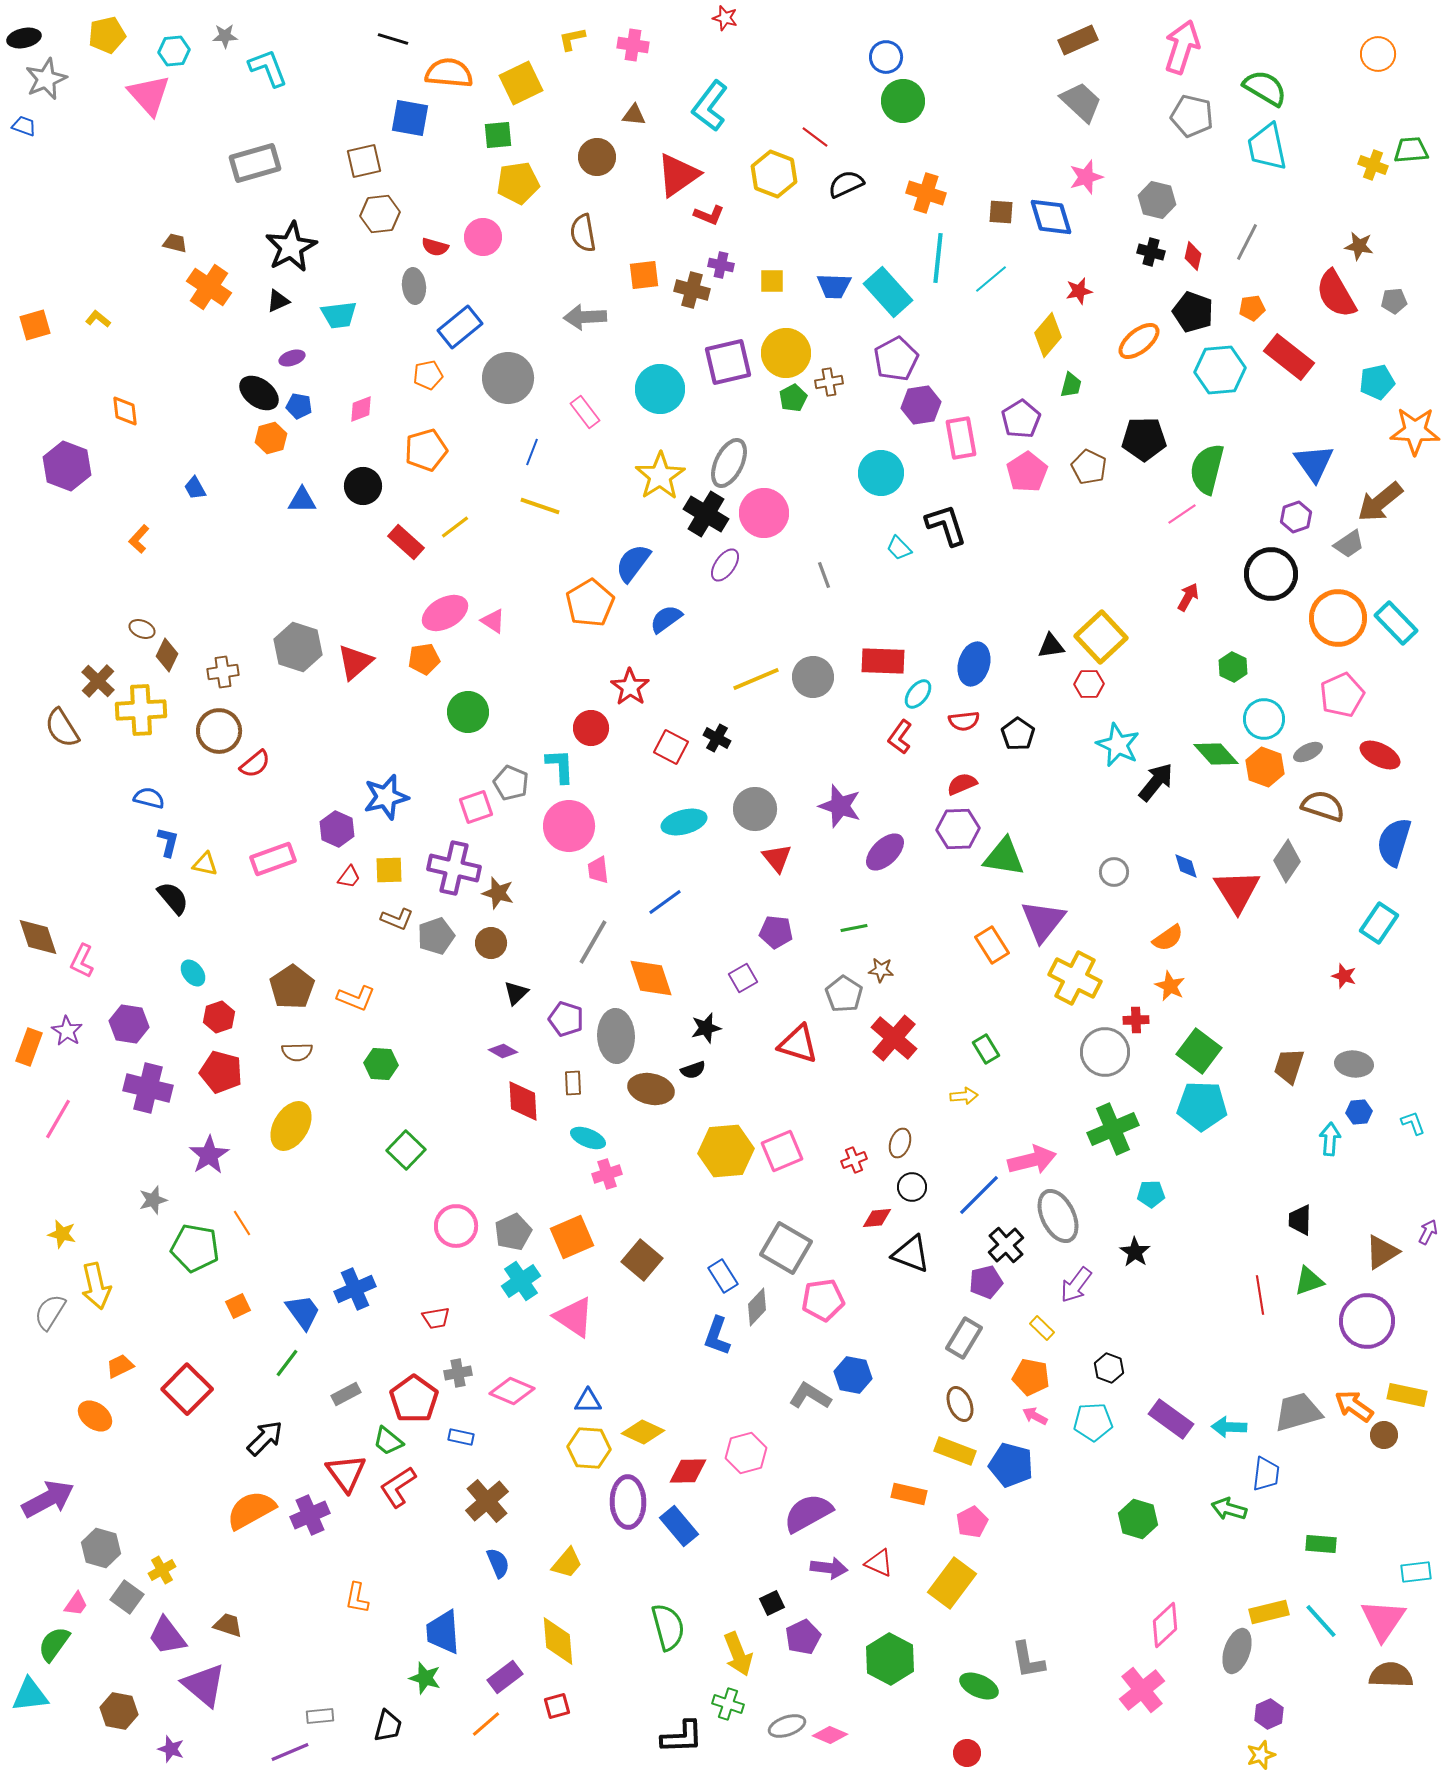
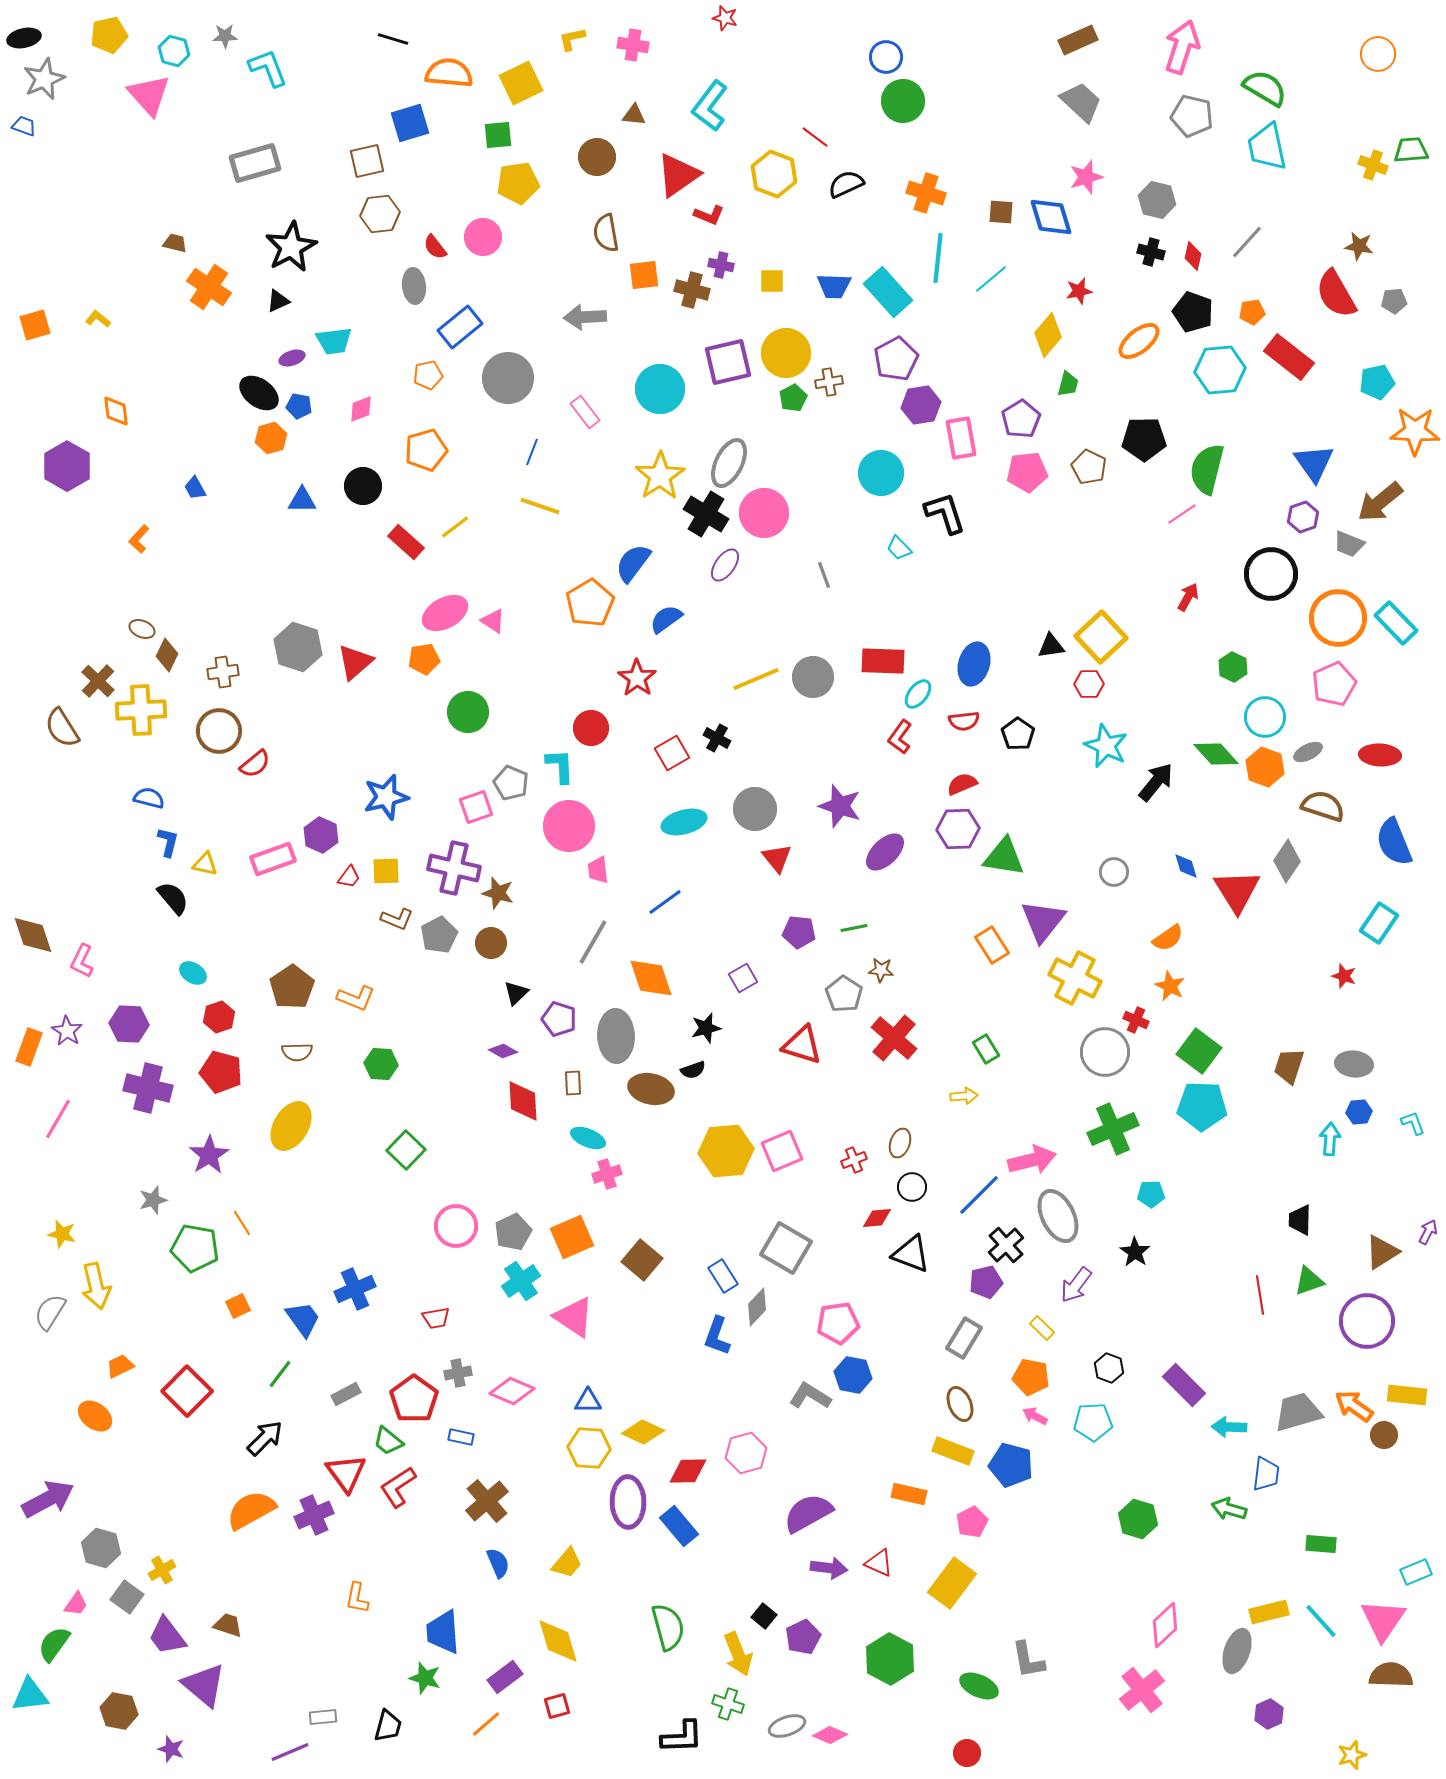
yellow pentagon at (107, 35): moved 2 px right
cyan hexagon at (174, 51): rotated 20 degrees clockwise
gray star at (46, 79): moved 2 px left
blue square at (410, 118): moved 5 px down; rotated 27 degrees counterclockwise
brown square at (364, 161): moved 3 px right
brown semicircle at (583, 233): moved 23 px right
gray line at (1247, 242): rotated 15 degrees clockwise
red semicircle at (435, 247): rotated 36 degrees clockwise
orange pentagon at (1252, 308): moved 4 px down
cyan trapezoid at (339, 315): moved 5 px left, 26 px down
green trapezoid at (1071, 385): moved 3 px left, 1 px up
orange diamond at (125, 411): moved 9 px left
purple hexagon at (67, 466): rotated 9 degrees clockwise
pink pentagon at (1027, 472): rotated 27 degrees clockwise
purple hexagon at (1296, 517): moved 7 px right
black L-shape at (946, 525): moved 1 px left, 12 px up
gray trapezoid at (1349, 544): rotated 56 degrees clockwise
red star at (630, 687): moved 7 px right, 9 px up
pink pentagon at (1342, 695): moved 8 px left, 11 px up
cyan circle at (1264, 719): moved 1 px right, 2 px up
cyan star at (1118, 745): moved 12 px left, 1 px down
red square at (671, 747): moved 1 px right, 6 px down; rotated 32 degrees clockwise
red ellipse at (1380, 755): rotated 24 degrees counterclockwise
purple hexagon at (337, 829): moved 16 px left, 6 px down
blue semicircle at (1394, 842): rotated 39 degrees counterclockwise
yellow square at (389, 870): moved 3 px left, 1 px down
purple pentagon at (776, 932): moved 23 px right
gray pentagon at (436, 936): moved 3 px right, 1 px up; rotated 9 degrees counterclockwise
brown diamond at (38, 937): moved 5 px left, 2 px up
cyan ellipse at (193, 973): rotated 20 degrees counterclockwise
purple pentagon at (566, 1019): moved 7 px left
red cross at (1136, 1020): rotated 25 degrees clockwise
purple hexagon at (129, 1024): rotated 6 degrees counterclockwise
red triangle at (798, 1044): moved 4 px right, 1 px down
pink pentagon at (823, 1300): moved 15 px right, 23 px down
blue trapezoid at (303, 1312): moved 7 px down
green line at (287, 1363): moved 7 px left, 11 px down
red square at (187, 1389): moved 2 px down
yellow rectangle at (1407, 1395): rotated 6 degrees counterclockwise
purple rectangle at (1171, 1419): moved 13 px right, 34 px up; rotated 9 degrees clockwise
yellow rectangle at (955, 1451): moved 2 px left
purple cross at (310, 1515): moved 4 px right
cyan rectangle at (1416, 1572): rotated 16 degrees counterclockwise
black square at (772, 1603): moved 8 px left, 13 px down; rotated 25 degrees counterclockwise
yellow diamond at (558, 1641): rotated 12 degrees counterclockwise
gray rectangle at (320, 1716): moved 3 px right, 1 px down
yellow star at (1261, 1755): moved 91 px right
